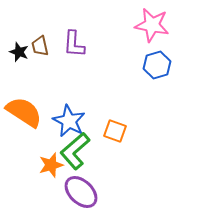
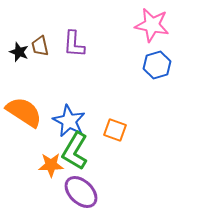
orange square: moved 1 px up
green L-shape: rotated 18 degrees counterclockwise
orange star: rotated 15 degrees clockwise
